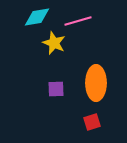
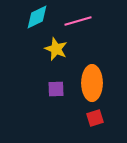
cyan diamond: rotated 16 degrees counterclockwise
yellow star: moved 2 px right, 6 px down
orange ellipse: moved 4 px left
red square: moved 3 px right, 4 px up
